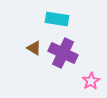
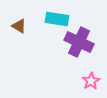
brown triangle: moved 15 px left, 22 px up
purple cross: moved 16 px right, 11 px up
